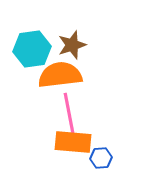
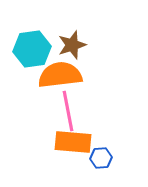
pink line: moved 1 px left, 2 px up
